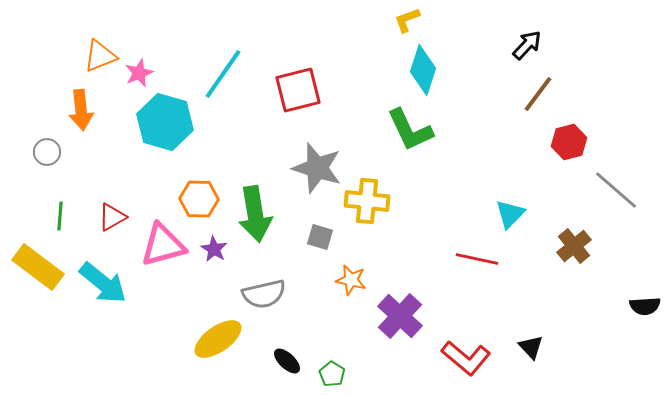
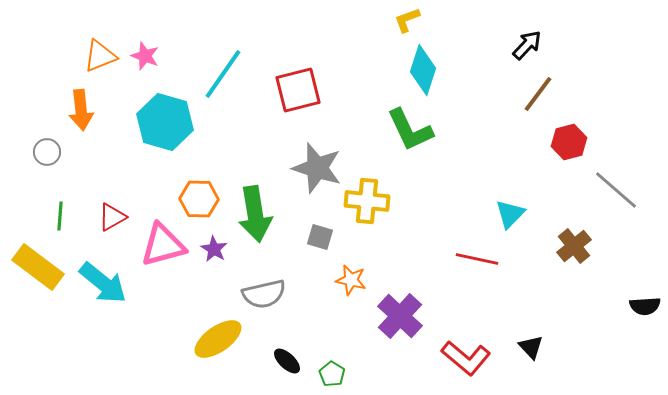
pink star: moved 6 px right, 17 px up; rotated 28 degrees counterclockwise
